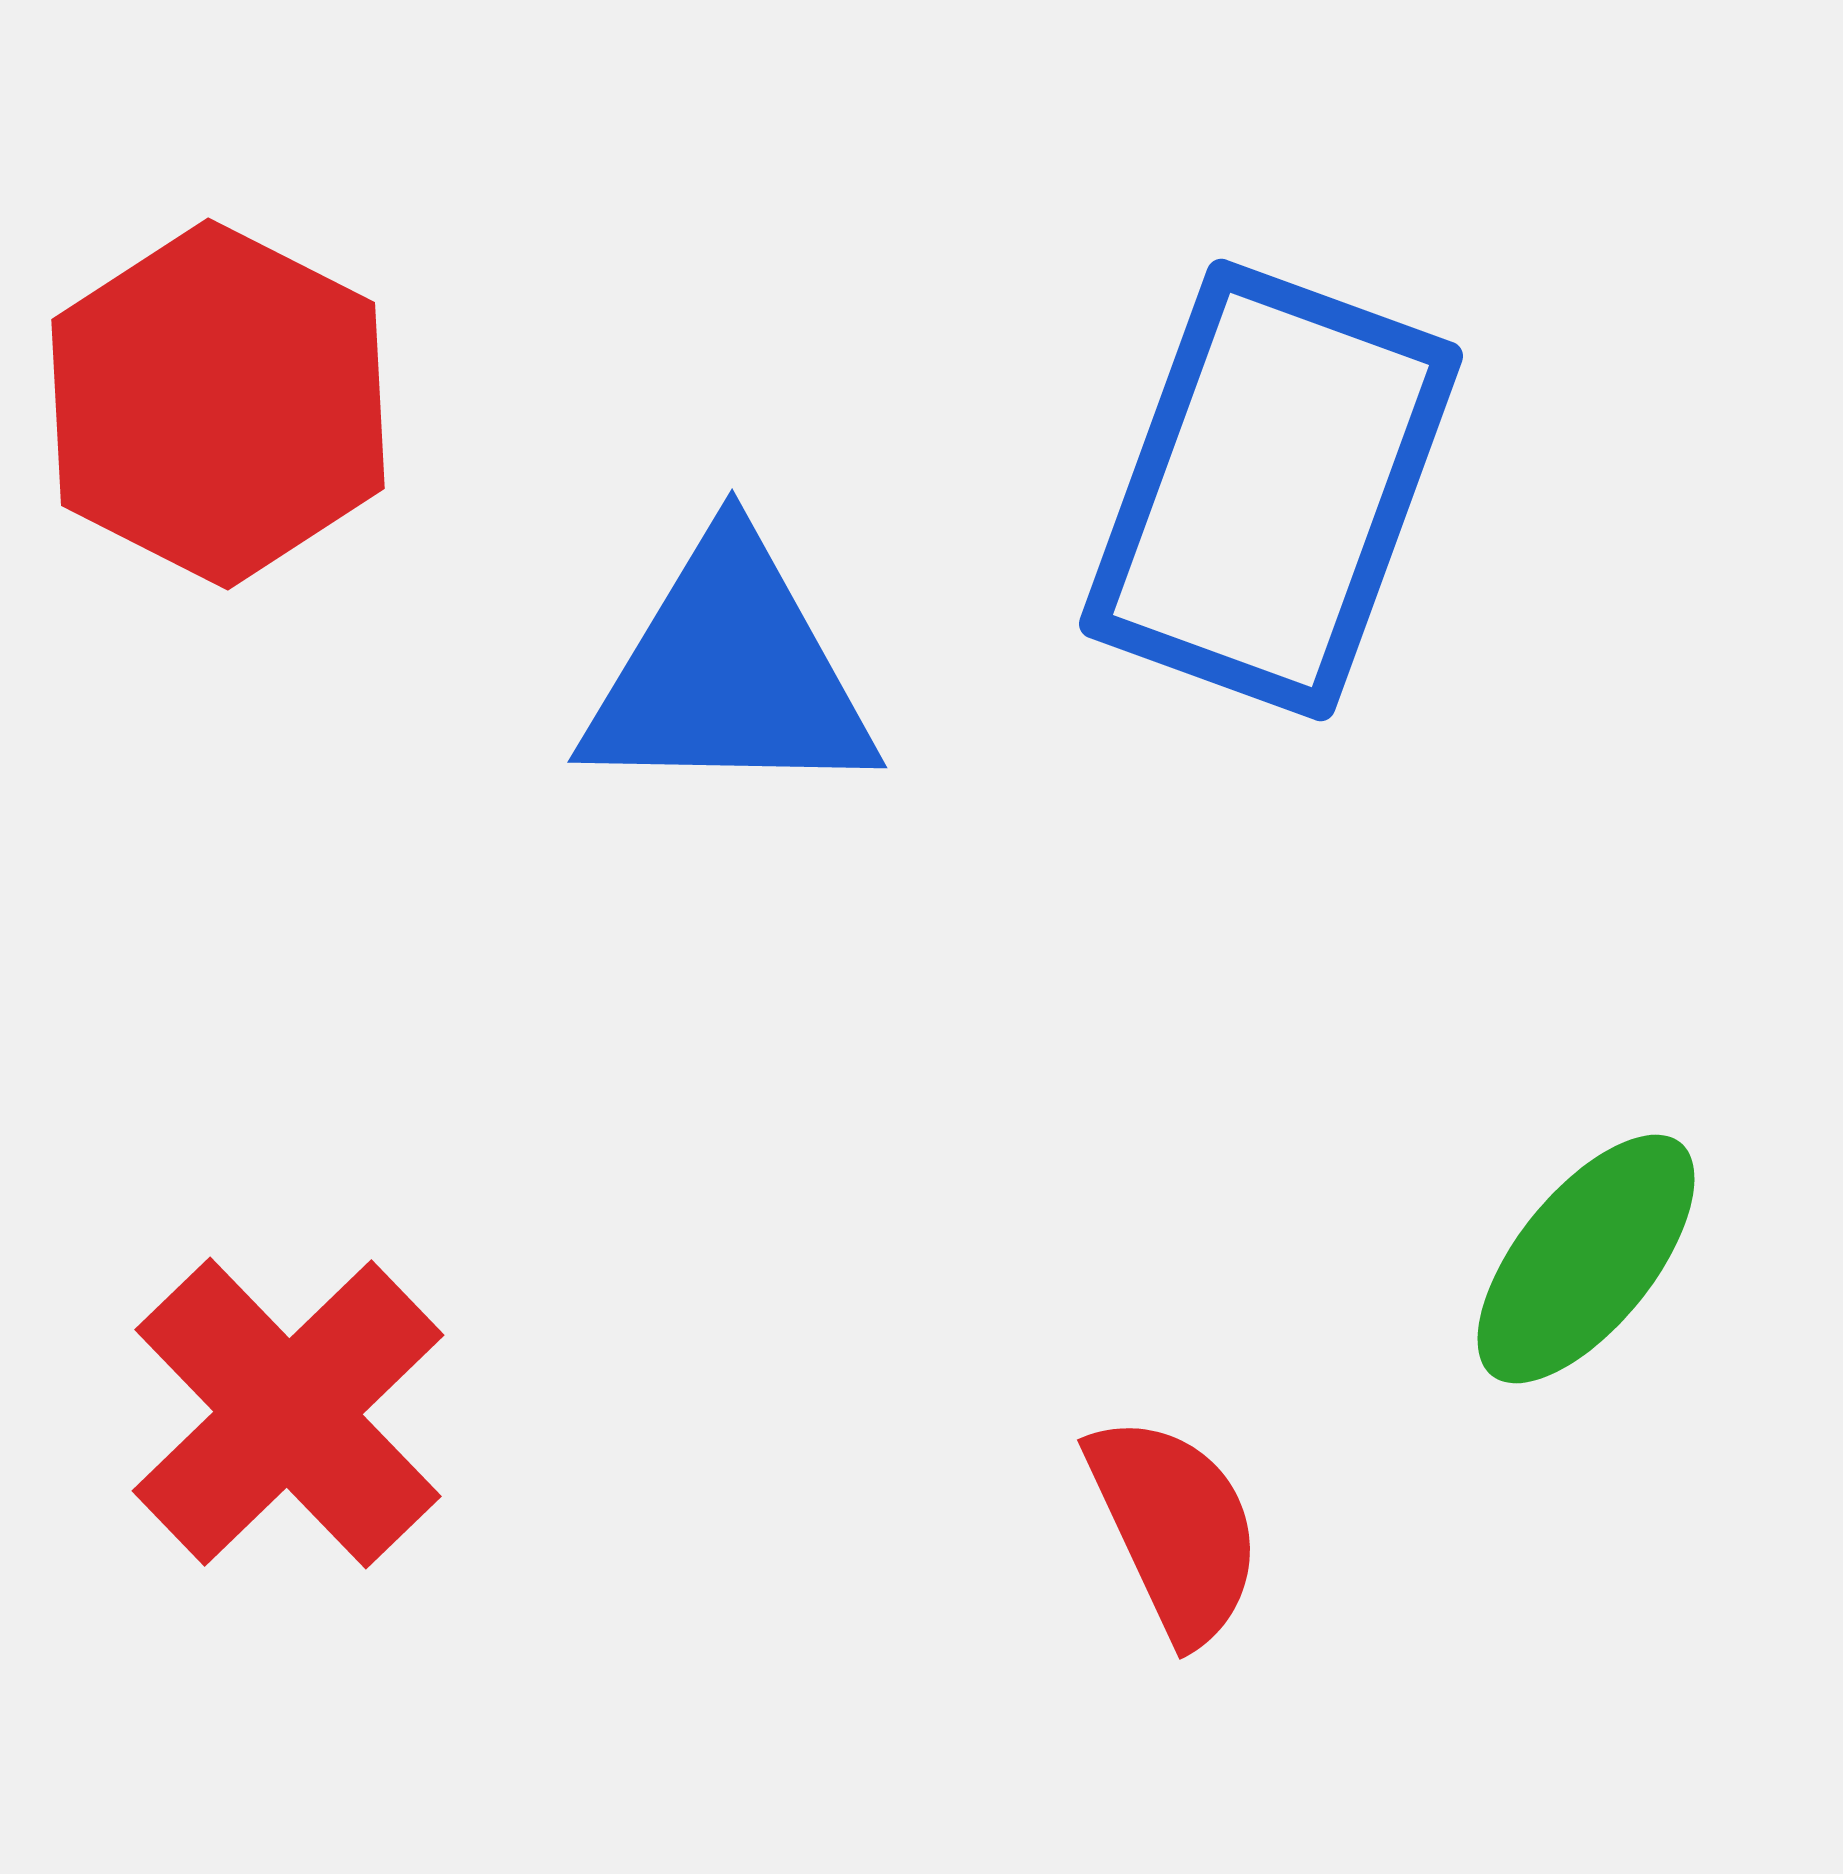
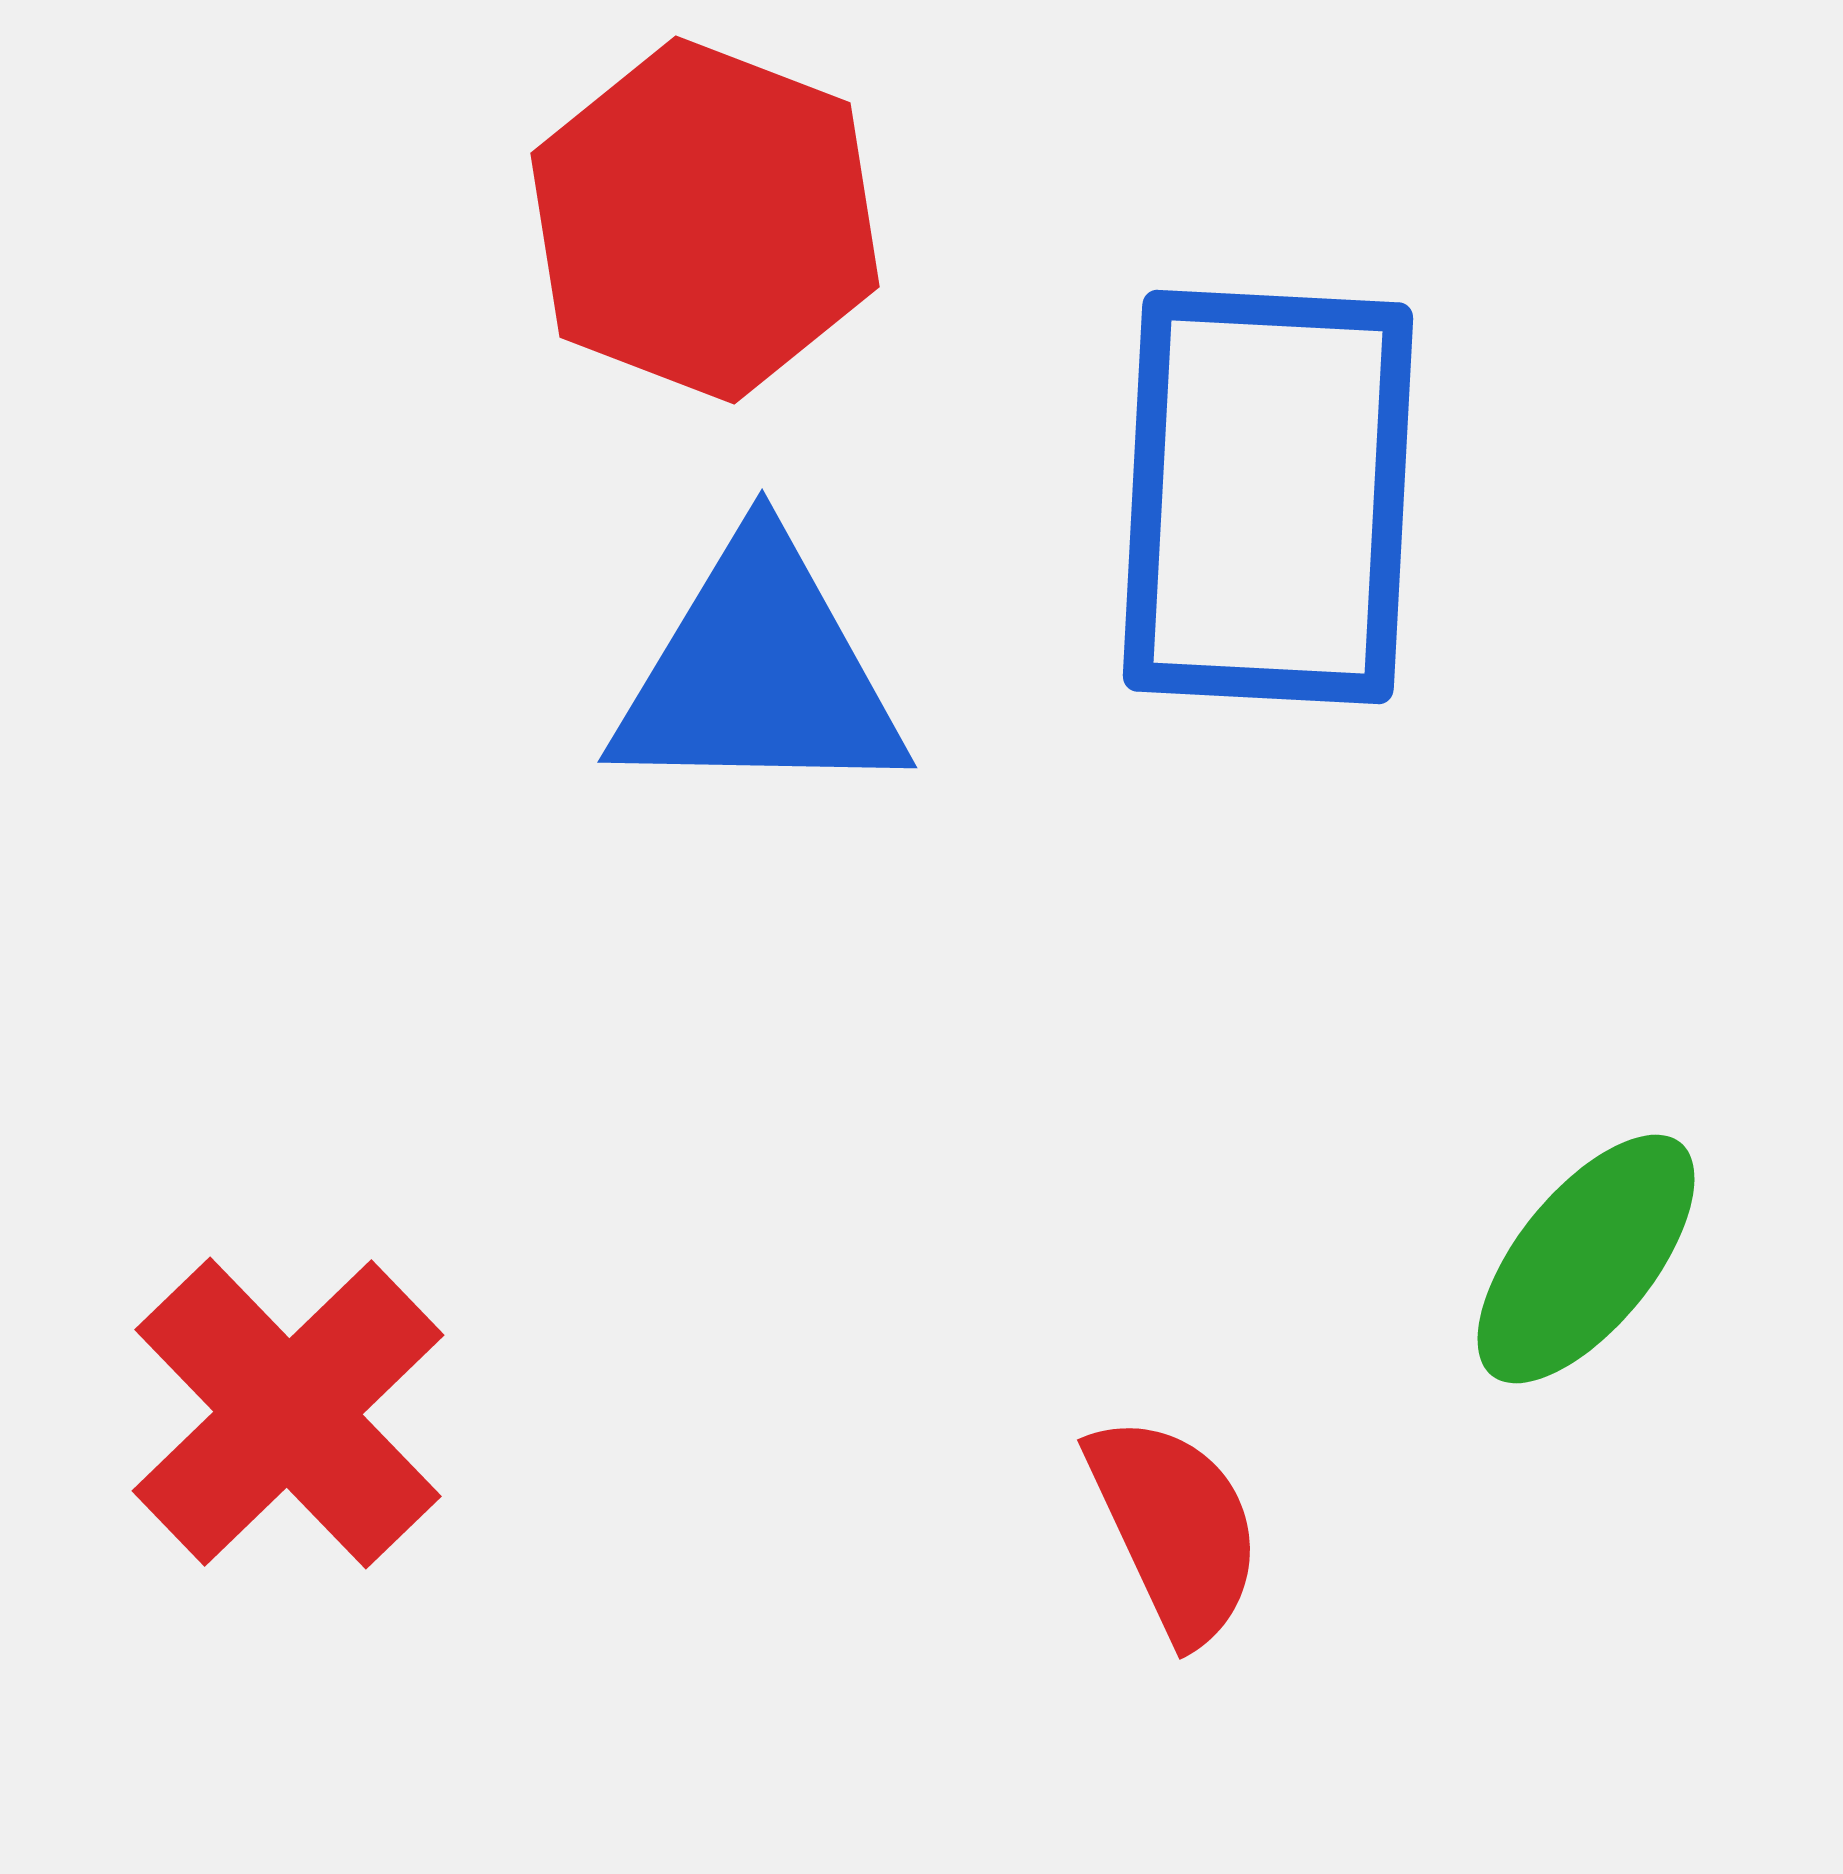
red hexagon: moved 487 px right, 184 px up; rotated 6 degrees counterclockwise
blue rectangle: moved 3 px left, 7 px down; rotated 17 degrees counterclockwise
blue triangle: moved 30 px right
